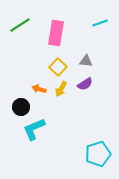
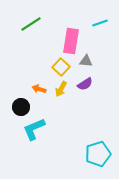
green line: moved 11 px right, 1 px up
pink rectangle: moved 15 px right, 8 px down
yellow square: moved 3 px right
